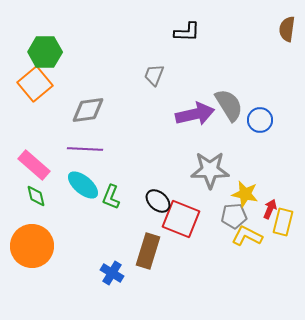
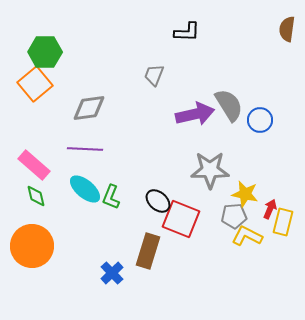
gray diamond: moved 1 px right, 2 px up
cyan ellipse: moved 2 px right, 4 px down
blue cross: rotated 15 degrees clockwise
